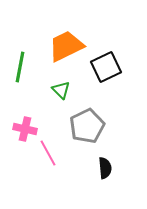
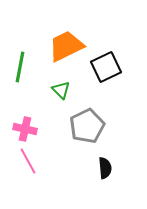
pink line: moved 20 px left, 8 px down
